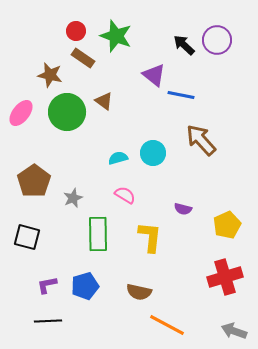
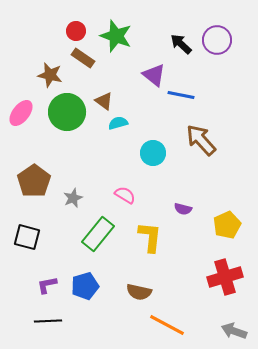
black arrow: moved 3 px left, 1 px up
cyan semicircle: moved 35 px up
green rectangle: rotated 40 degrees clockwise
